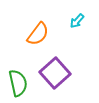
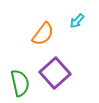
orange semicircle: moved 5 px right
green semicircle: moved 2 px right
